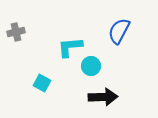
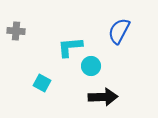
gray cross: moved 1 px up; rotated 18 degrees clockwise
